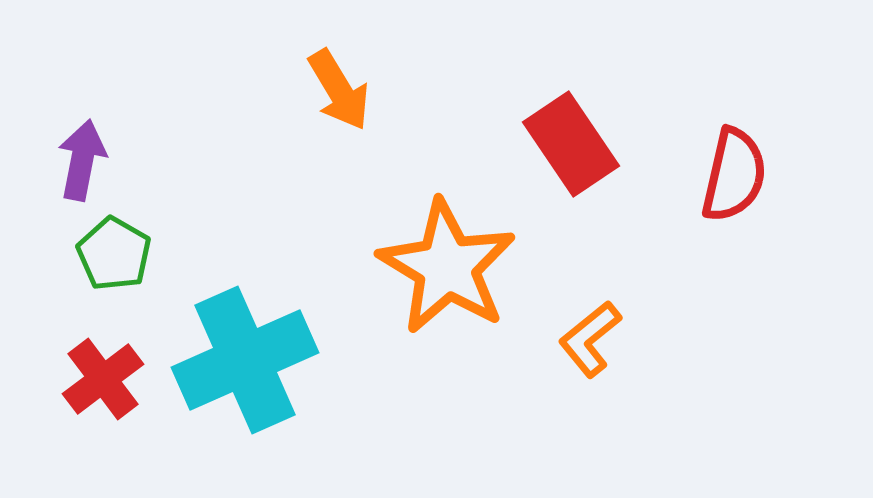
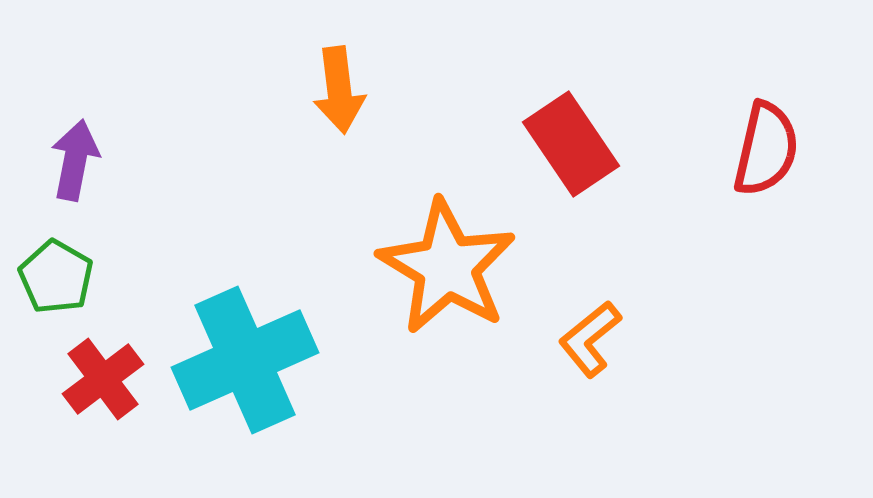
orange arrow: rotated 24 degrees clockwise
purple arrow: moved 7 px left
red semicircle: moved 32 px right, 26 px up
green pentagon: moved 58 px left, 23 px down
